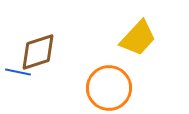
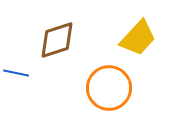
brown diamond: moved 19 px right, 12 px up
blue line: moved 2 px left, 1 px down
